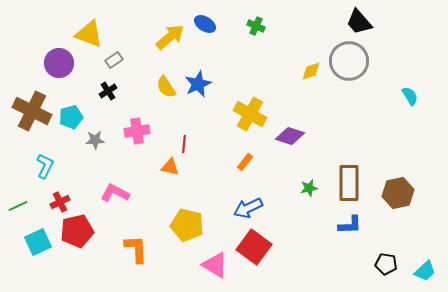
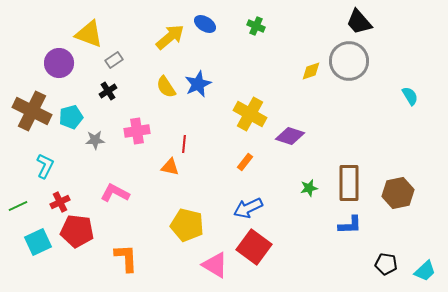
red pentagon: rotated 20 degrees clockwise
orange L-shape: moved 10 px left, 9 px down
